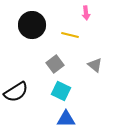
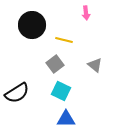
yellow line: moved 6 px left, 5 px down
black semicircle: moved 1 px right, 1 px down
